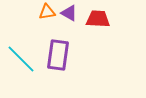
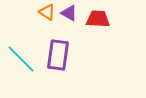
orange triangle: rotated 42 degrees clockwise
